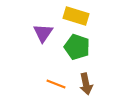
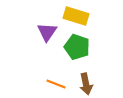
purple triangle: moved 4 px right, 1 px up
